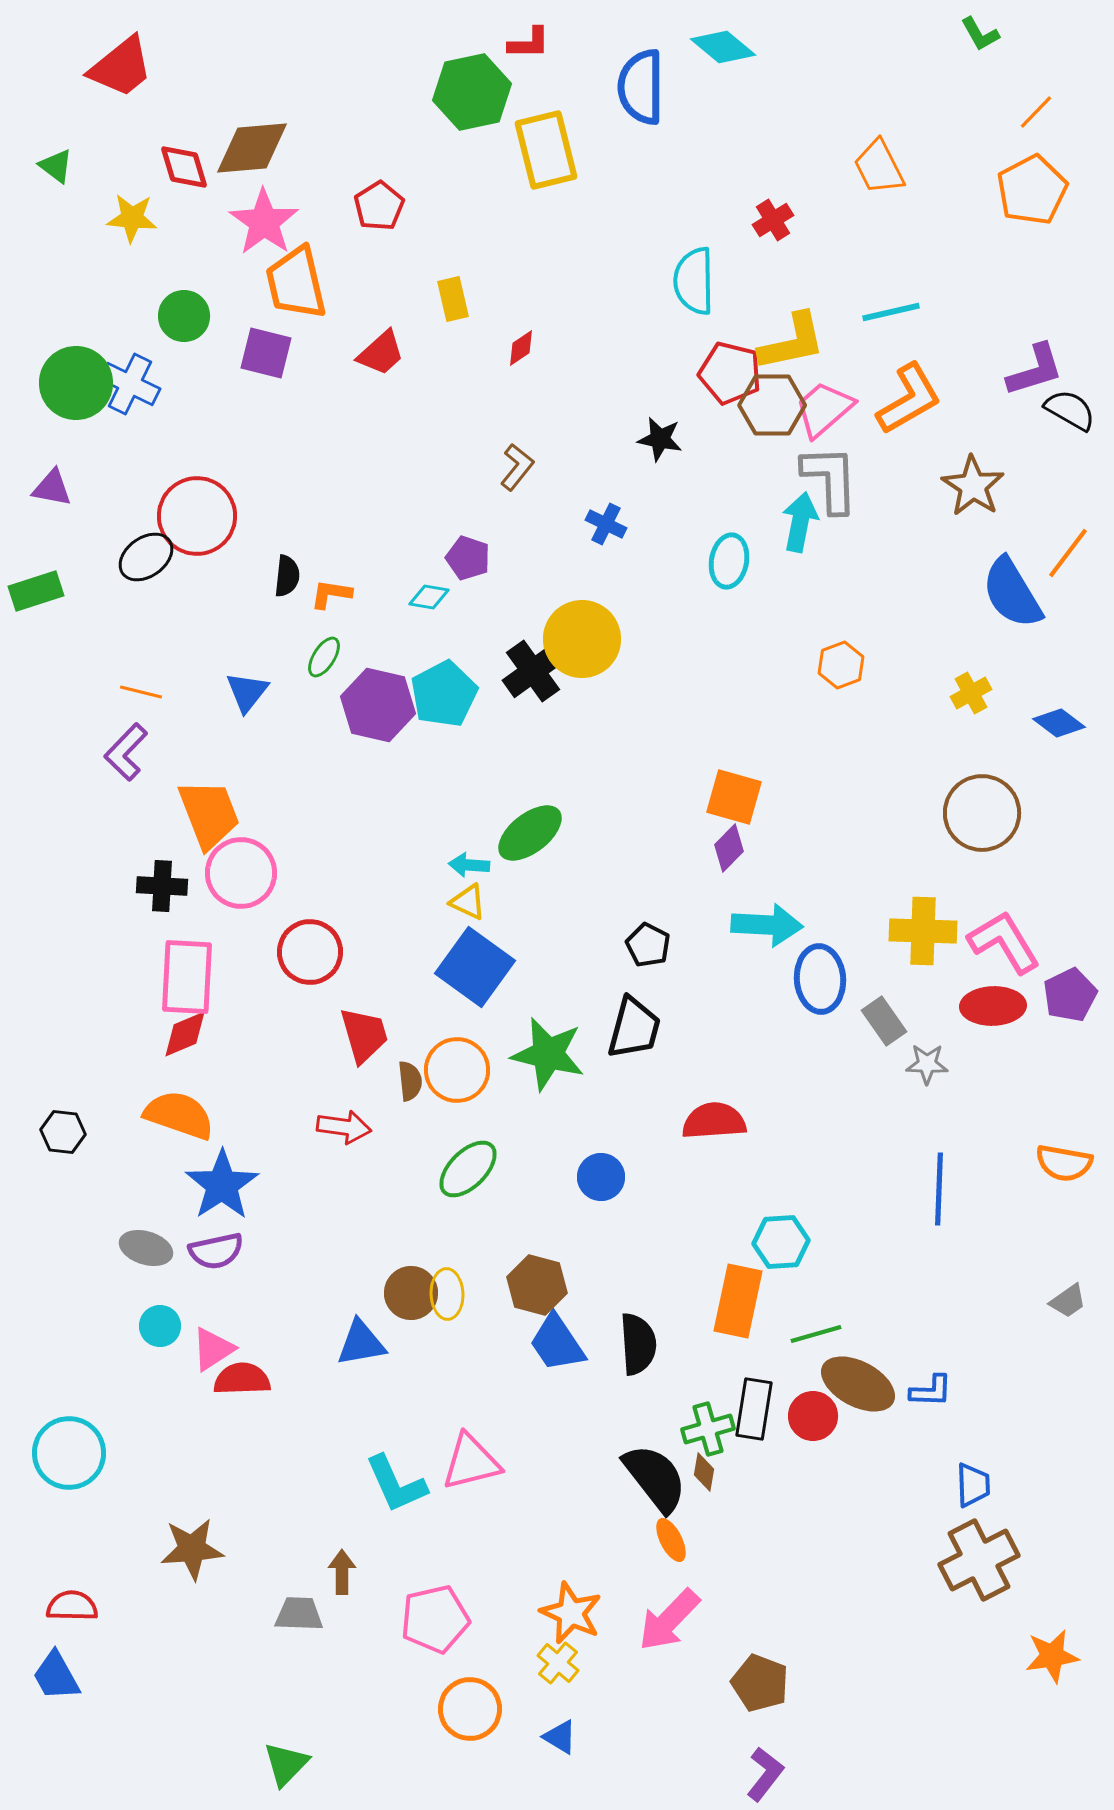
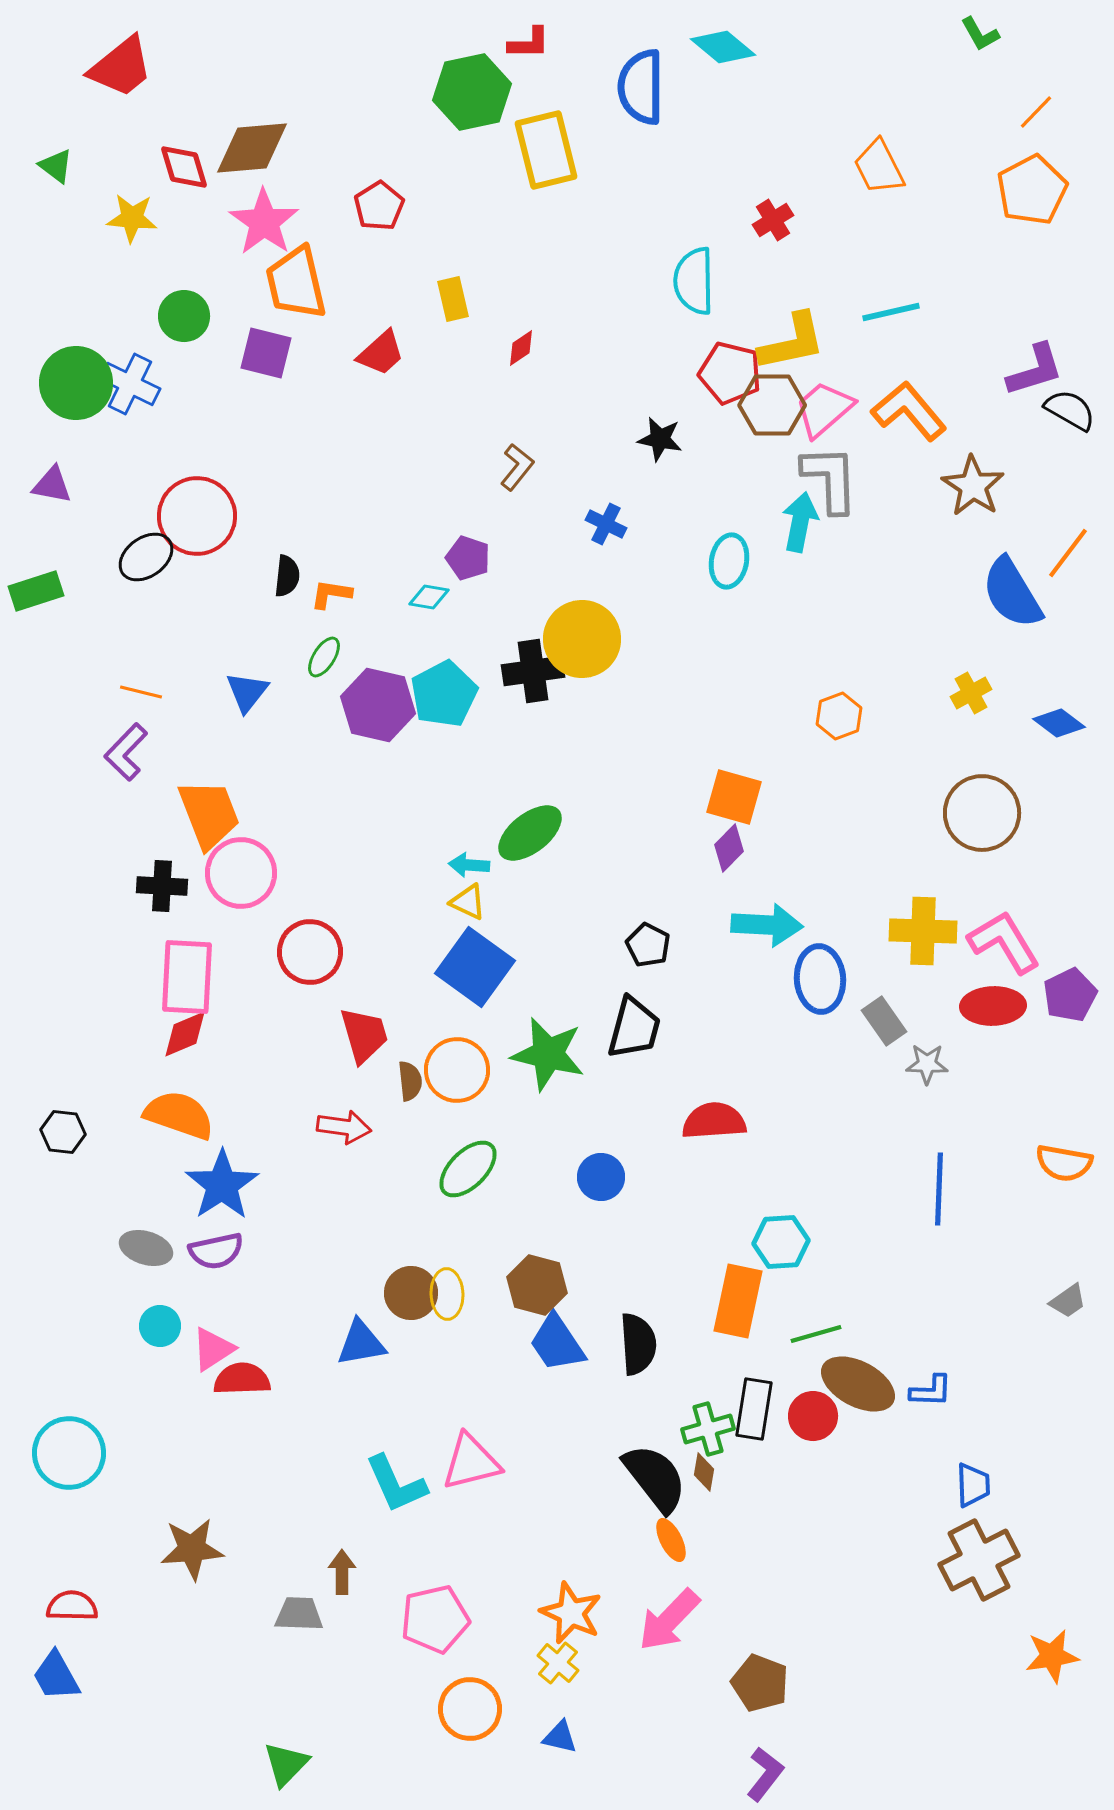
orange L-shape at (909, 399): moved 12 px down; rotated 100 degrees counterclockwise
purple triangle at (52, 488): moved 3 px up
orange hexagon at (841, 665): moved 2 px left, 51 px down
black cross at (533, 671): rotated 28 degrees clockwise
blue triangle at (560, 1737): rotated 18 degrees counterclockwise
